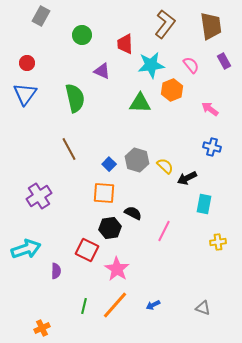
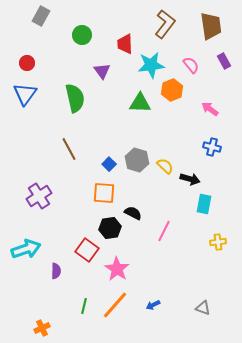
purple triangle: rotated 30 degrees clockwise
black arrow: moved 3 px right, 1 px down; rotated 138 degrees counterclockwise
red square: rotated 10 degrees clockwise
